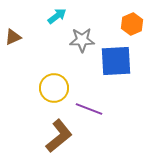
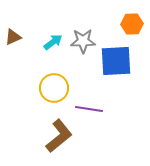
cyan arrow: moved 4 px left, 26 px down
orange hexagon: rotated 20 degrees clockwise
gray star: moved 1 px right, 1 px down
purple line: rotated 12 degrees counterclockwise
